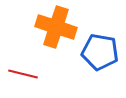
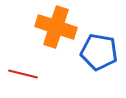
blue pentagon: moved 1 px left
